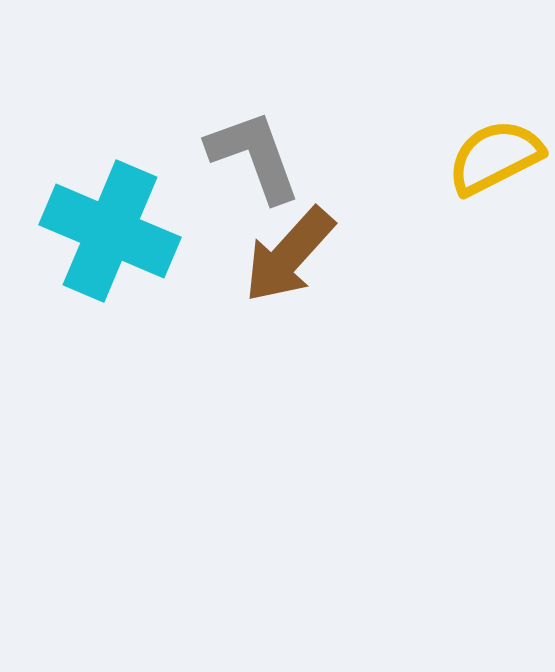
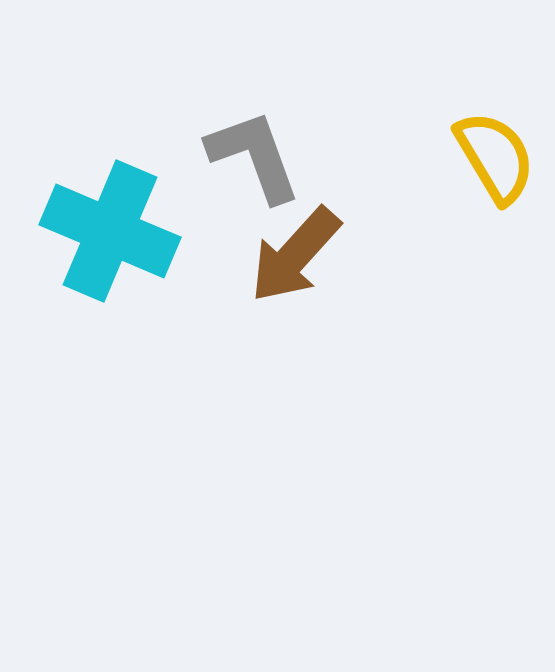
yellow semicircle: rotated 86 degrees clockwise
brown arrow: moved 6 px right
